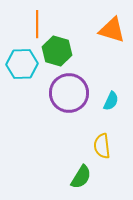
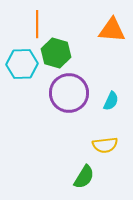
orange triangle: rotated 12 degrees counterclockwise
green hexagon: moved 1 px left, 2 px down
yellow semicircle: moved 3 px right, 1 px up; rotated 90 degrees counterclockwise
green semicircle: moved 3 px right
